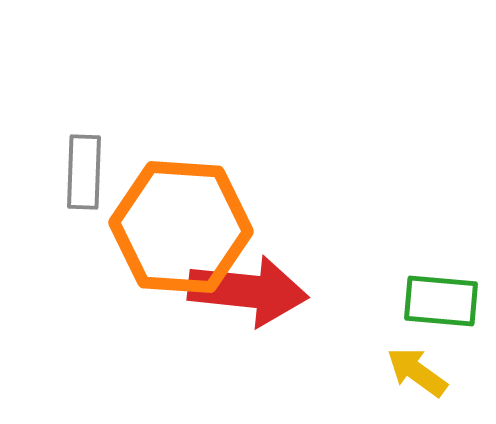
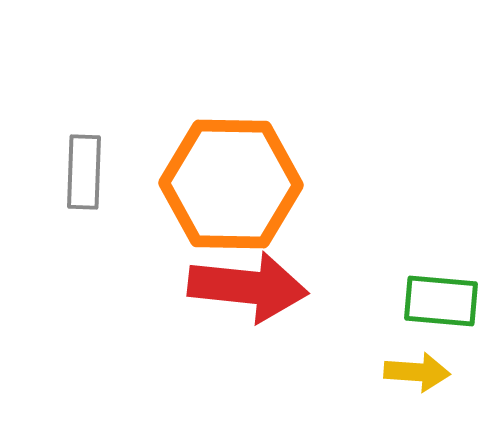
orange hexagon: moved 50 px right, 43 px up; rotated 3 degrees counterclockwise
red arrow: moved 4 px up
yellow arrow: rotated 148 degrees clockwise
